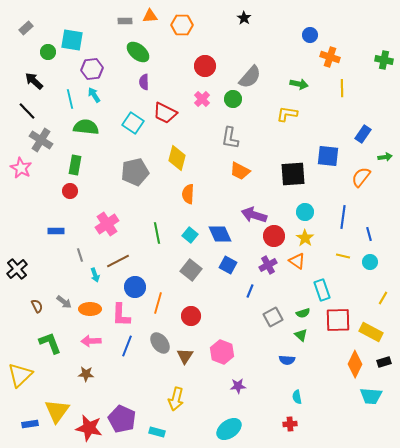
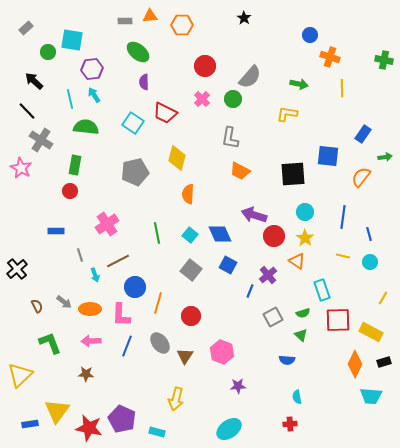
purple cross at (268, 265): moved 10 px down; rotated 12 degrees counterclockwise
